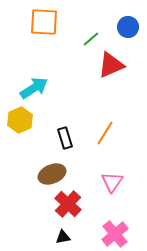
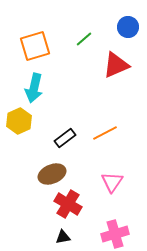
orange square: moved 9 px left, 24 px down; rotated 20 degrees counterclockwise
green line: moved 7 px left
red triangle: moved 5 px right
cyan arrow: rotated 136 degrees clockwise
yellow hexagon: moved 1 px left, 1 px down
orange line: rotated 30 degrees clockwise
black rectangle: rotated 70 degrees clockwise
red cross: rotated 12 degrees counterclockwise
pink cross: rotated 24 degrees clockwise
